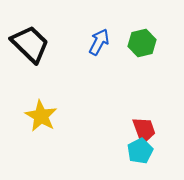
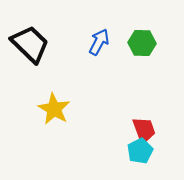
green hexagon: rotated 16 degrees clockwise
yellow star: moved 13 px right, 7 px up
